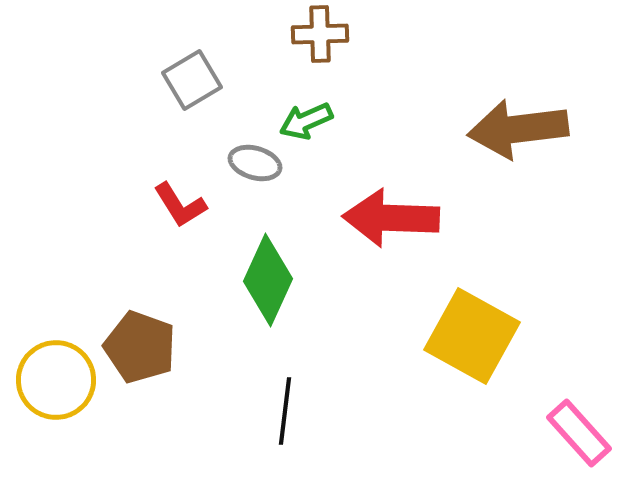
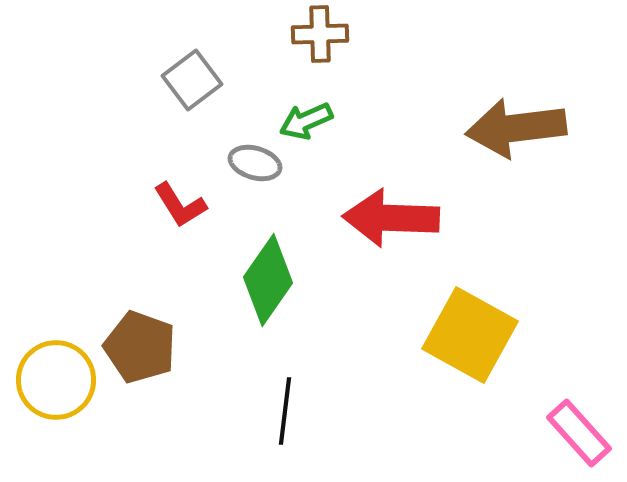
gray square: rotated 6 degrees counterclockwise
brown arrow: moved 2 px left, 1 px up
green diamond: rotated 10 degrees clockwise
yellow square: moved 2 px left, 1 px up
